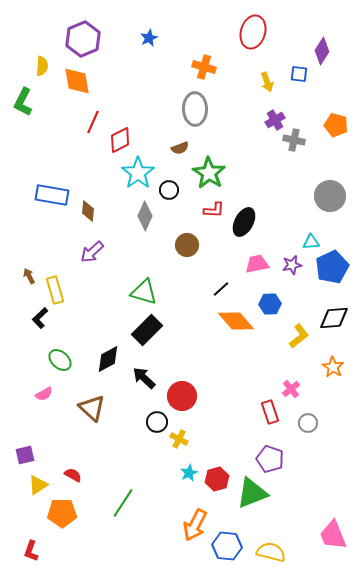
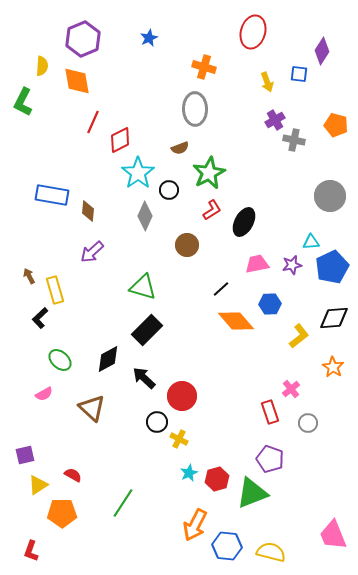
green star at (209, 173): rotated 12 degrees clockwise
red L-shape at (214, 210): moved 2 px left; rotated 35 degrees counterclockwise
green triangle at (144, 292): moved 1 px left, 5 px up
